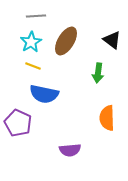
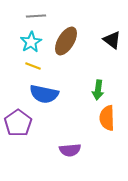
green arrow: moved 17 px down
purple pentagon: rotated 12 degrees clockwise
